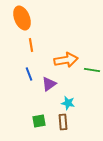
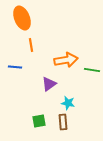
blue line: moved 14 px left, 7 px up; rotated 64 degrees counterclockwise
